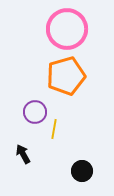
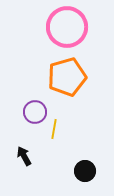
pink circle: moved 2 px up
orange pentagon: moved 1 px right, 1 px down
black arrow: moved 1 px right, 2 px down
black circle: moved 3 px right
